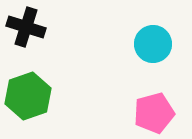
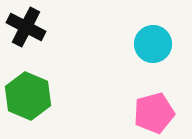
black cross: rotated 9 degrees clockwise
green hexagon: rotated 18 degrees counterclockwise
